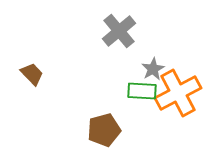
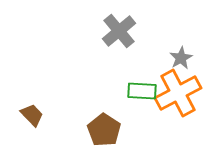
gray star: moved 28 px right, 11 px up
brown trapezoid: moved 41 px down
brown pentagon: rotated 24 degrees counterclockwise
